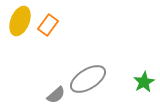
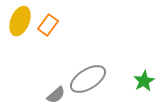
green star: moved 1 px up
